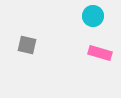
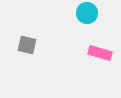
cyan circle: moved 6 px left, 3 px up
